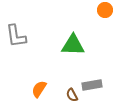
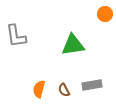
orange circle: moved 4 px down
green triangle: rotated 10 degrees counterclockwise
orange semicircle: rotated 18 degrees counterclockwise
brown semicircle: moved 8 px left, 5 px up
